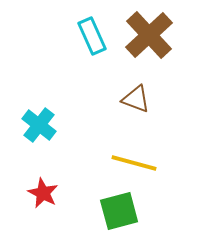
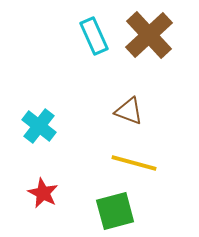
cyan rectangle: moved 2 px right
brown triangle: moved 7 px left, 12 px down
cyan cross: moved 1 px down
green square: moved 4 px left
